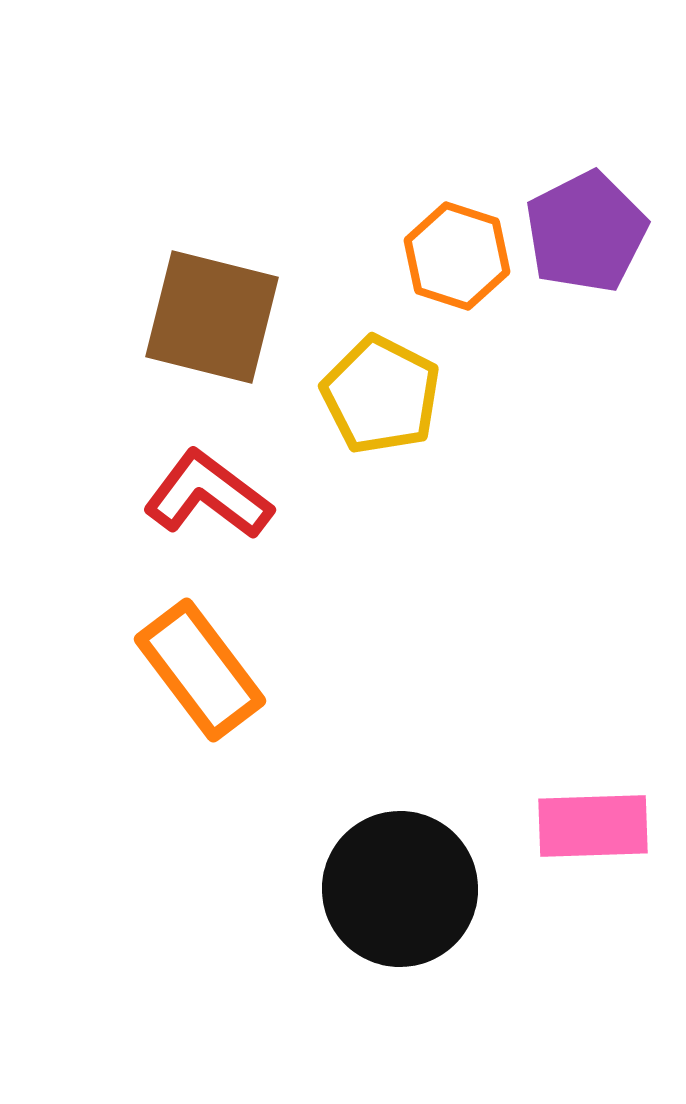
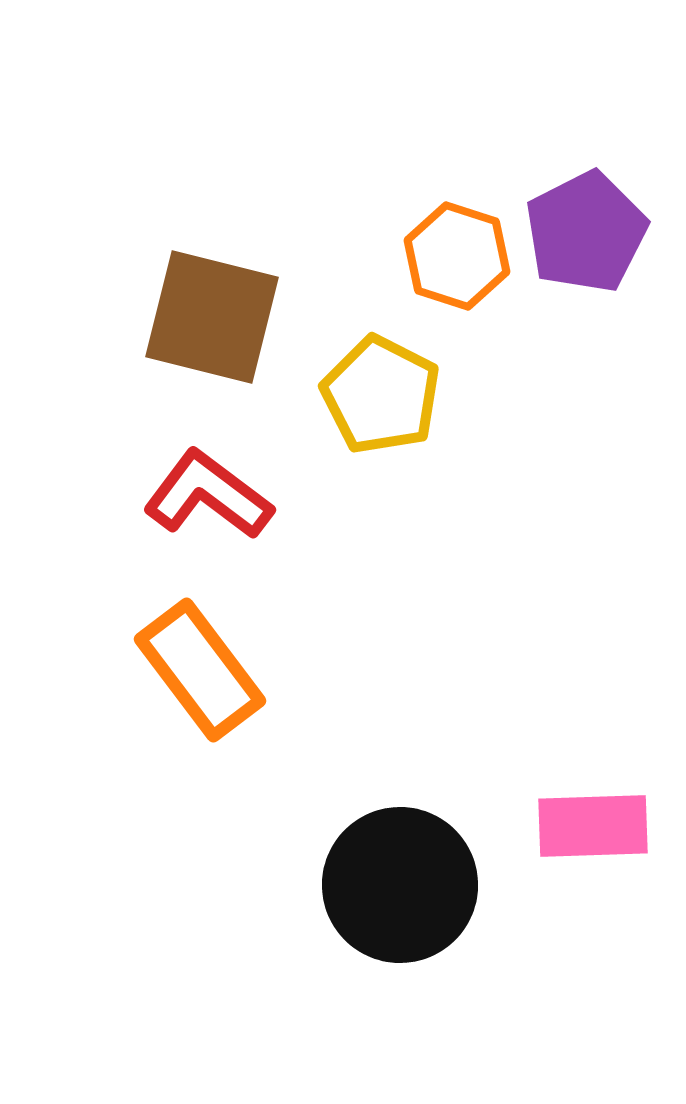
black circle: moved 4 px up
